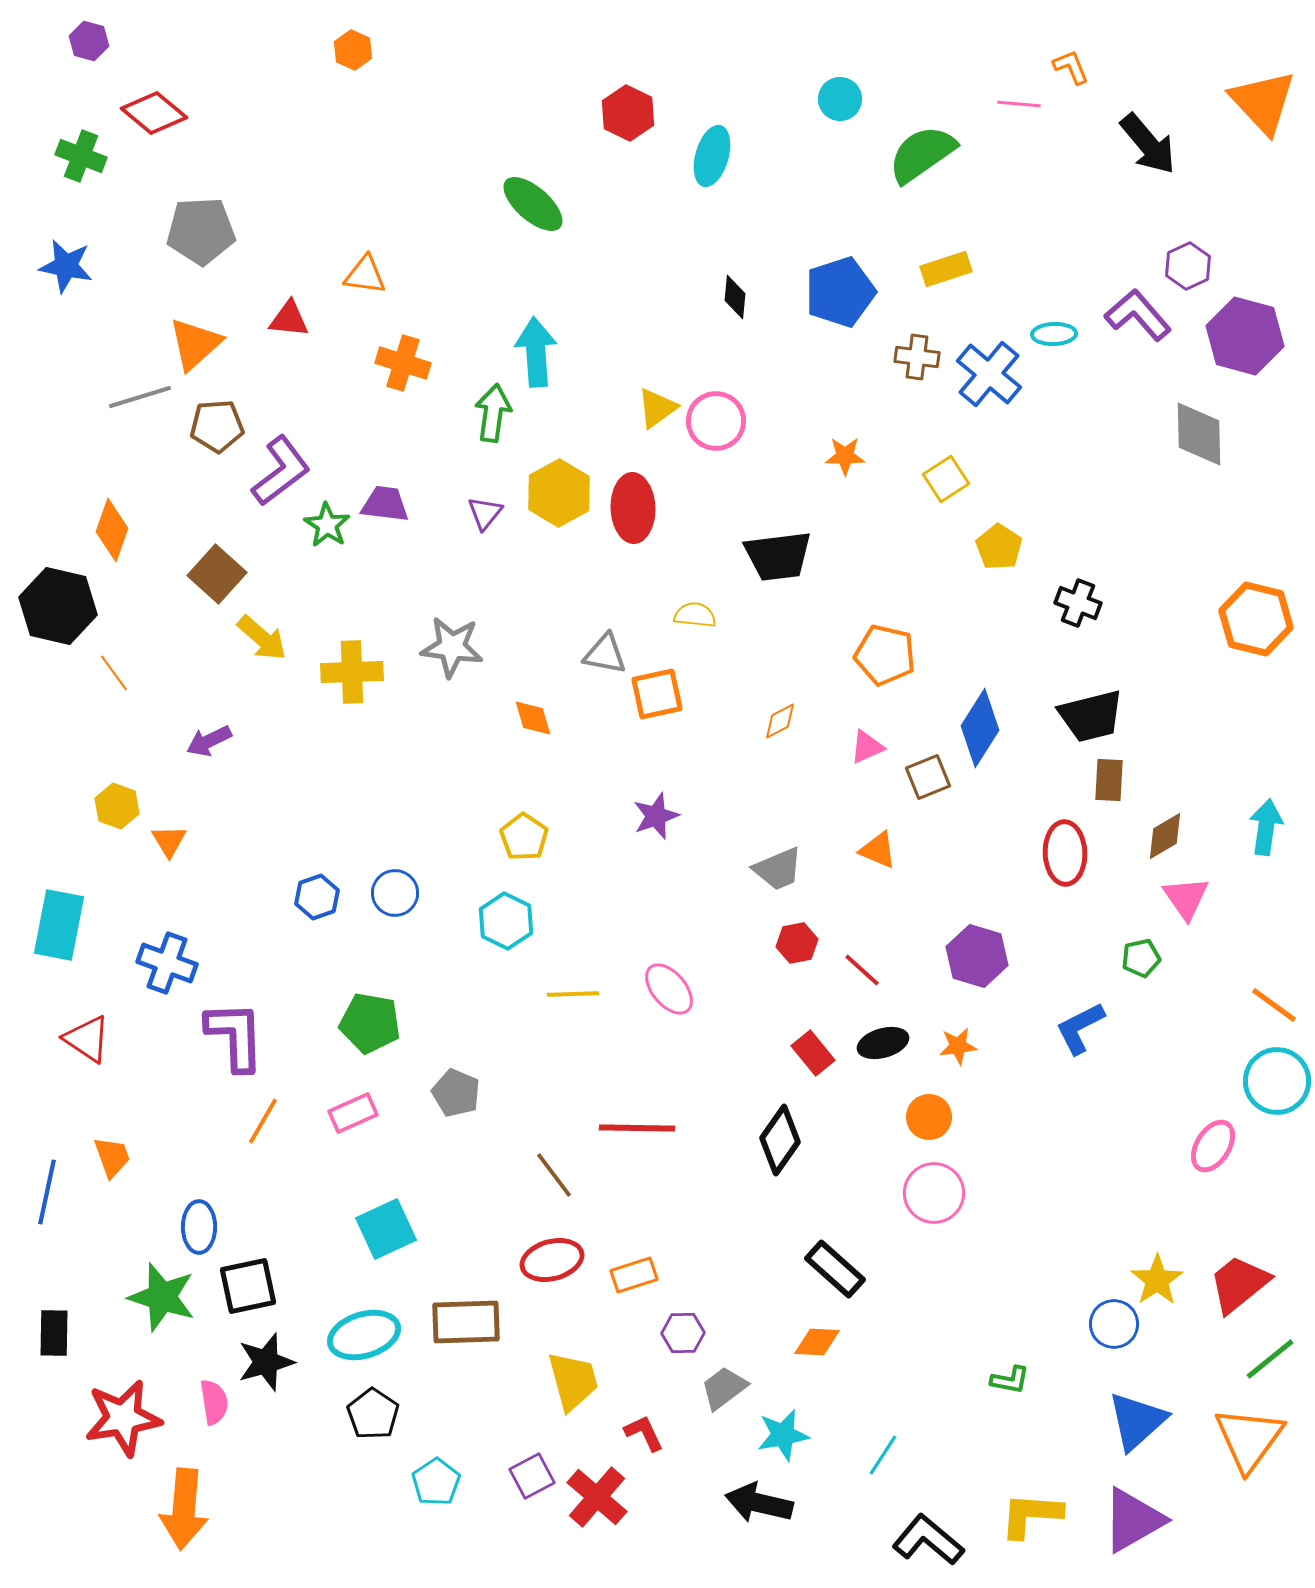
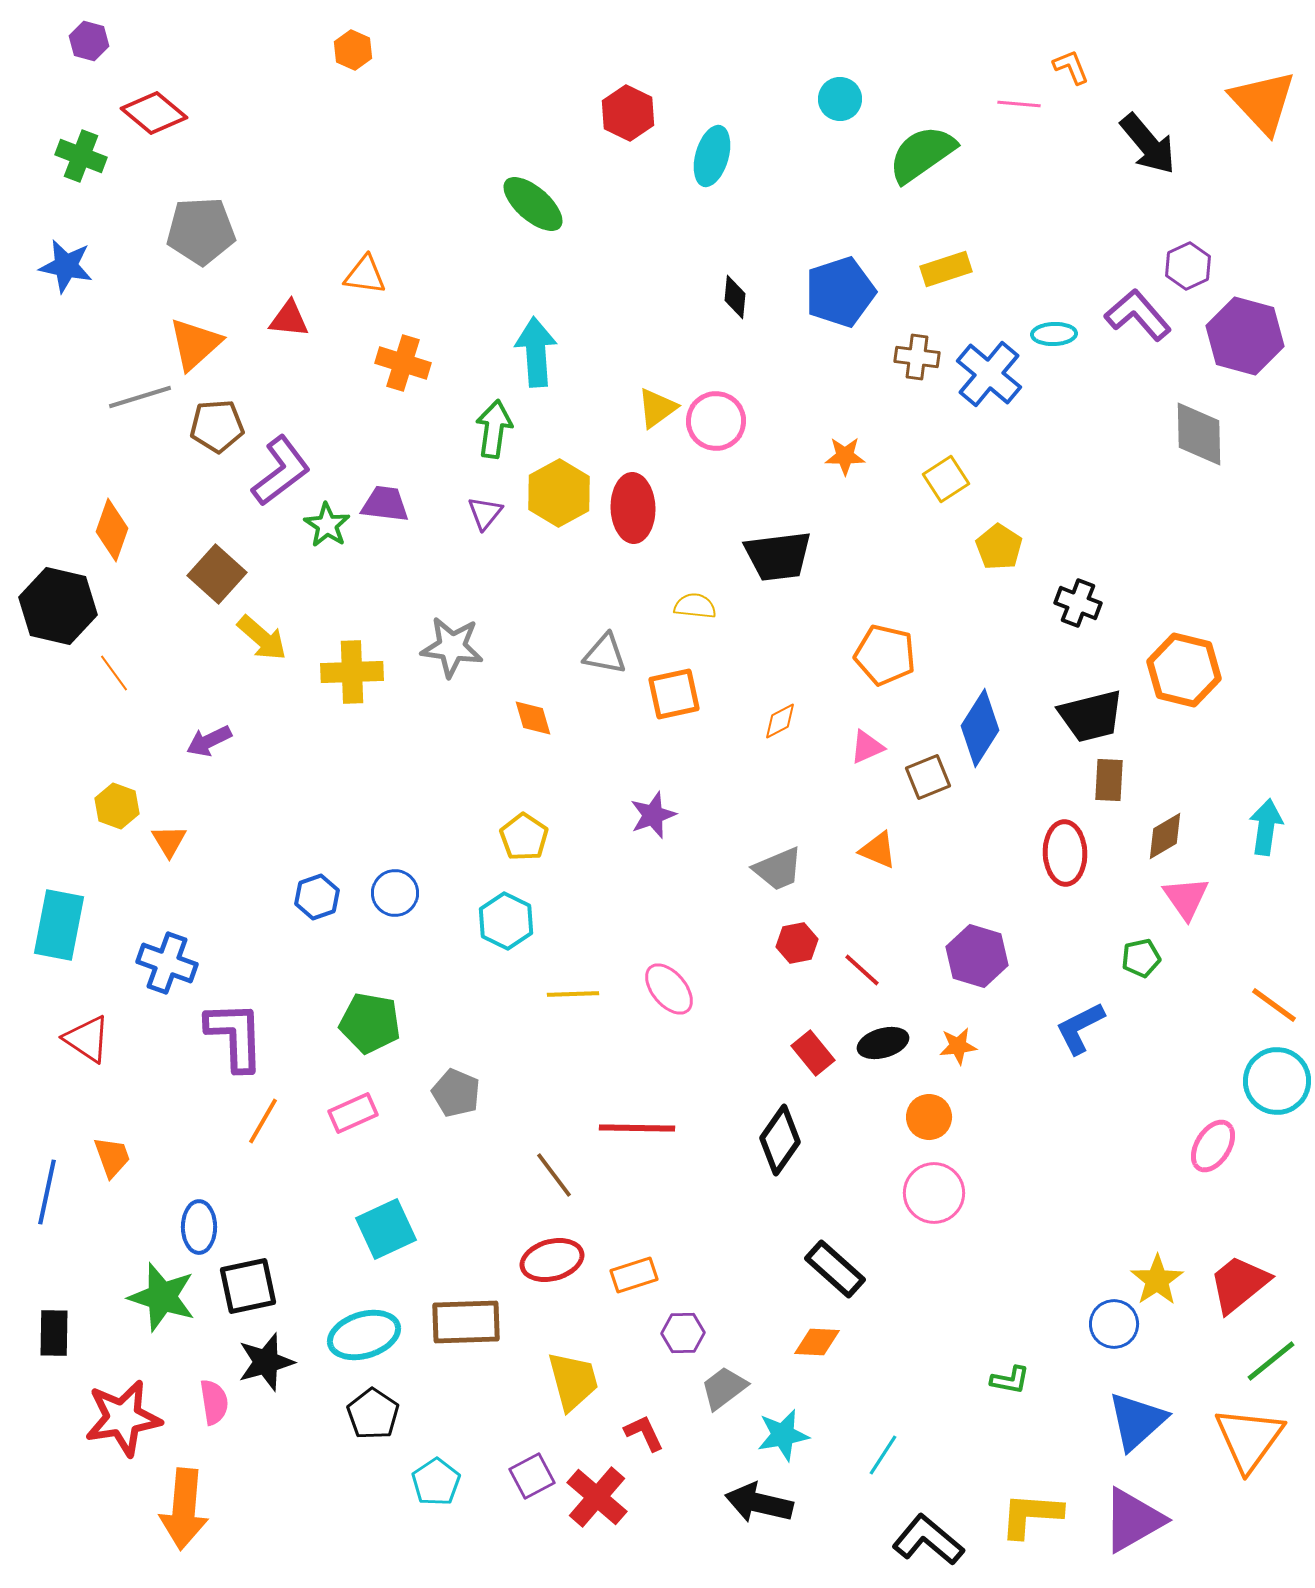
green arrow at (493, 413): moved 1 px right, 16 px down
yellow semicircle at (695, 615): moved 9 px up
orange hexagon at (1256, 619): moved 72 px left, 51 px down
orange square at (657, 694): moved 17 px right
purple star at (656, 816): moved 3 px left, 1 px up
green line at (1270, 1359): moved 1 px right, 2 px down
